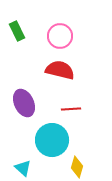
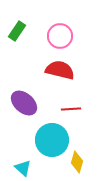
green rectangle: rotated 60 degrees clockwise
purple ellipse: rotated 24 degrees counterclockwise
yellow diamond: moved 5 px up
